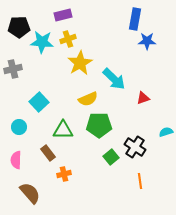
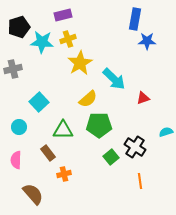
black pentagon: rotated 15 degrees counterclockwise
yellow semicircle: rotated 18 degrees counterclockwise
brown semicircle: moved 3 px right, 1 px down
